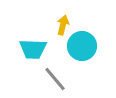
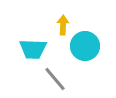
yellow arrow: rotated 12 degrees counterclockwise
cyan circle: moved 3 px right
